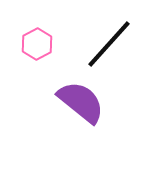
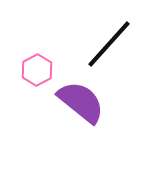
pink hexagon: moved 26 px down
